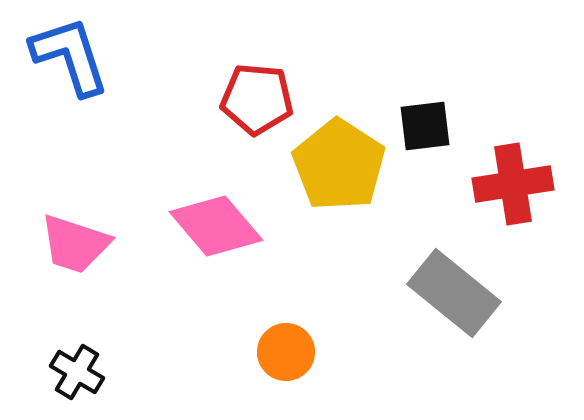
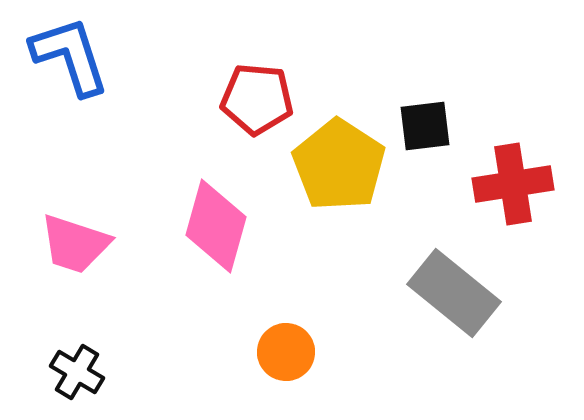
pink diamond: rotated 56 degrees clockwise
